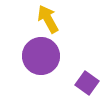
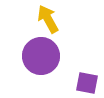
purple square: rotated 25 degrees counterclockwise
